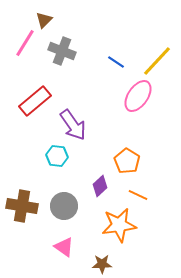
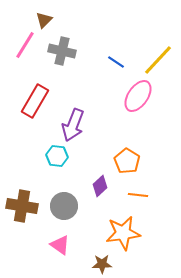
pink line: moved 2 px down
gray cross: rotated 8 degrees counterclockwise
yellow line: moved 1 px right, 1 px up
red rectangle: rotated 20 degrees counterclockwise
purple arrow: rotated 56 degrees clockwise
orange line: rotated 18 degrees counterclockwise
orange star: moved 4 px right, 8 px down
pink triangle: moved 4 px left, 2 px up
